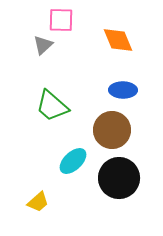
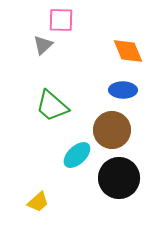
orange diamond: moved 10 px right, 11 px down
cyan ellipse: moved 4 px right, 6 px up
